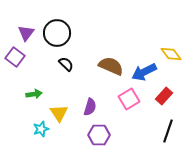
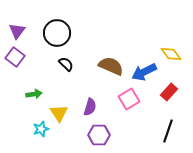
purple triangle: moved 9 px left, 2 px up
red rectangle: moved 5 px right, 4 px up
